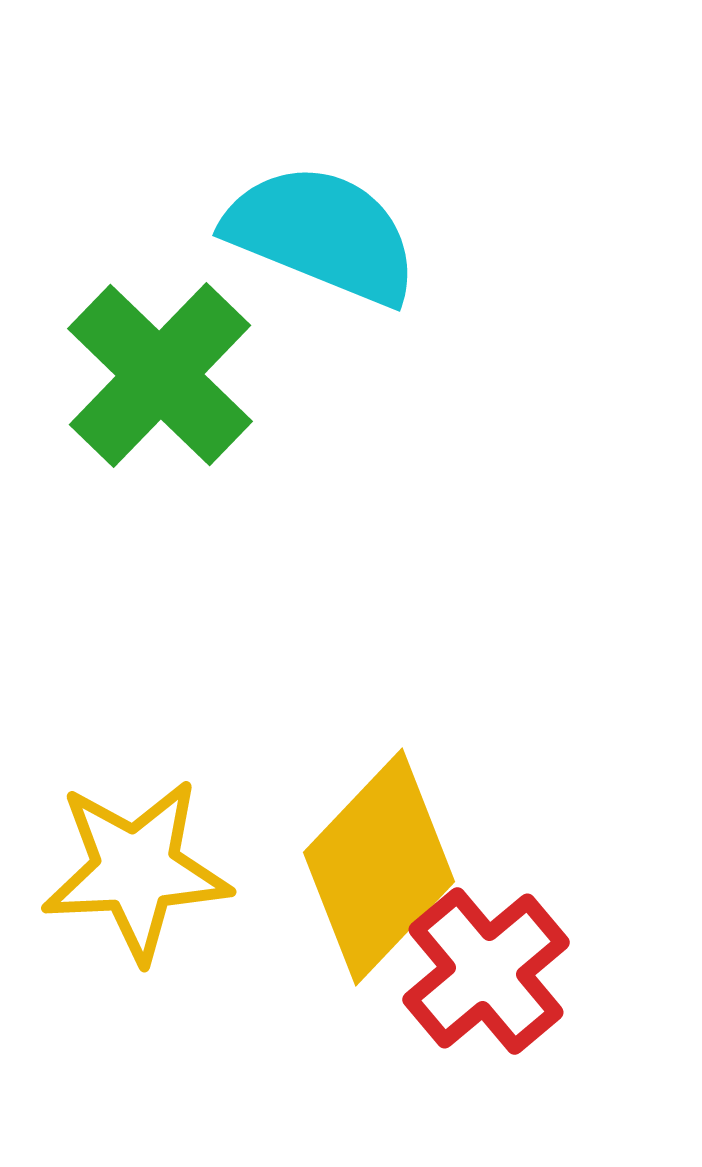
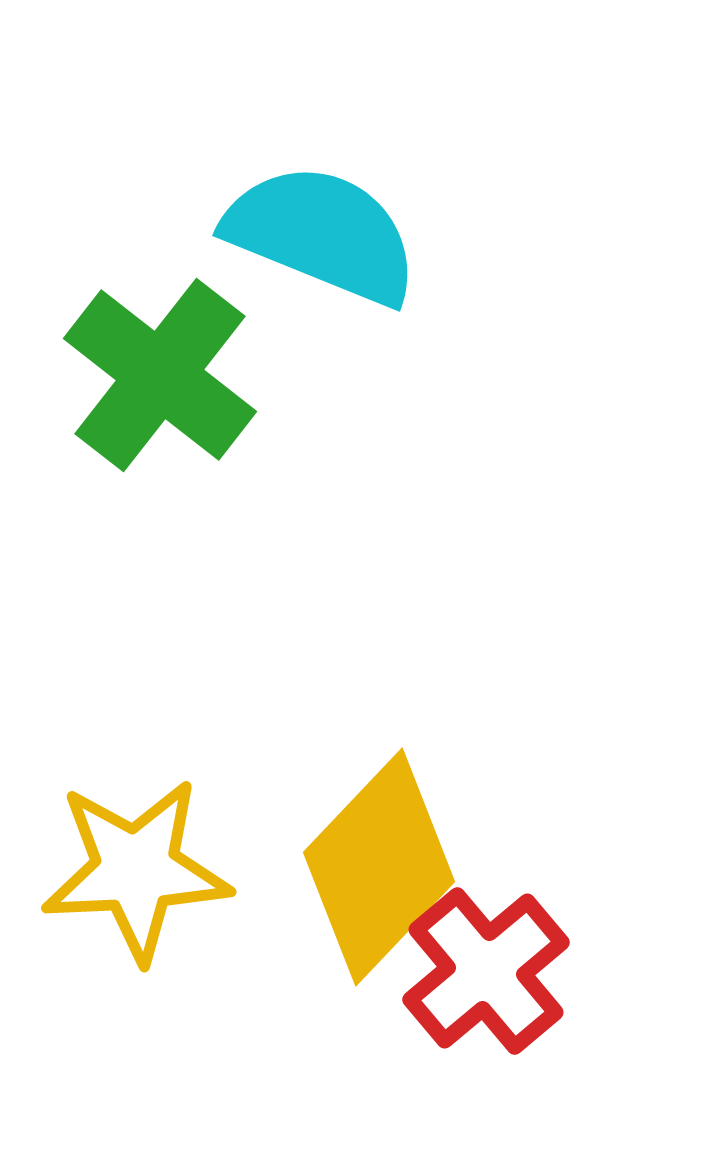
green cross: rotated 6 degrees counterclockwise
